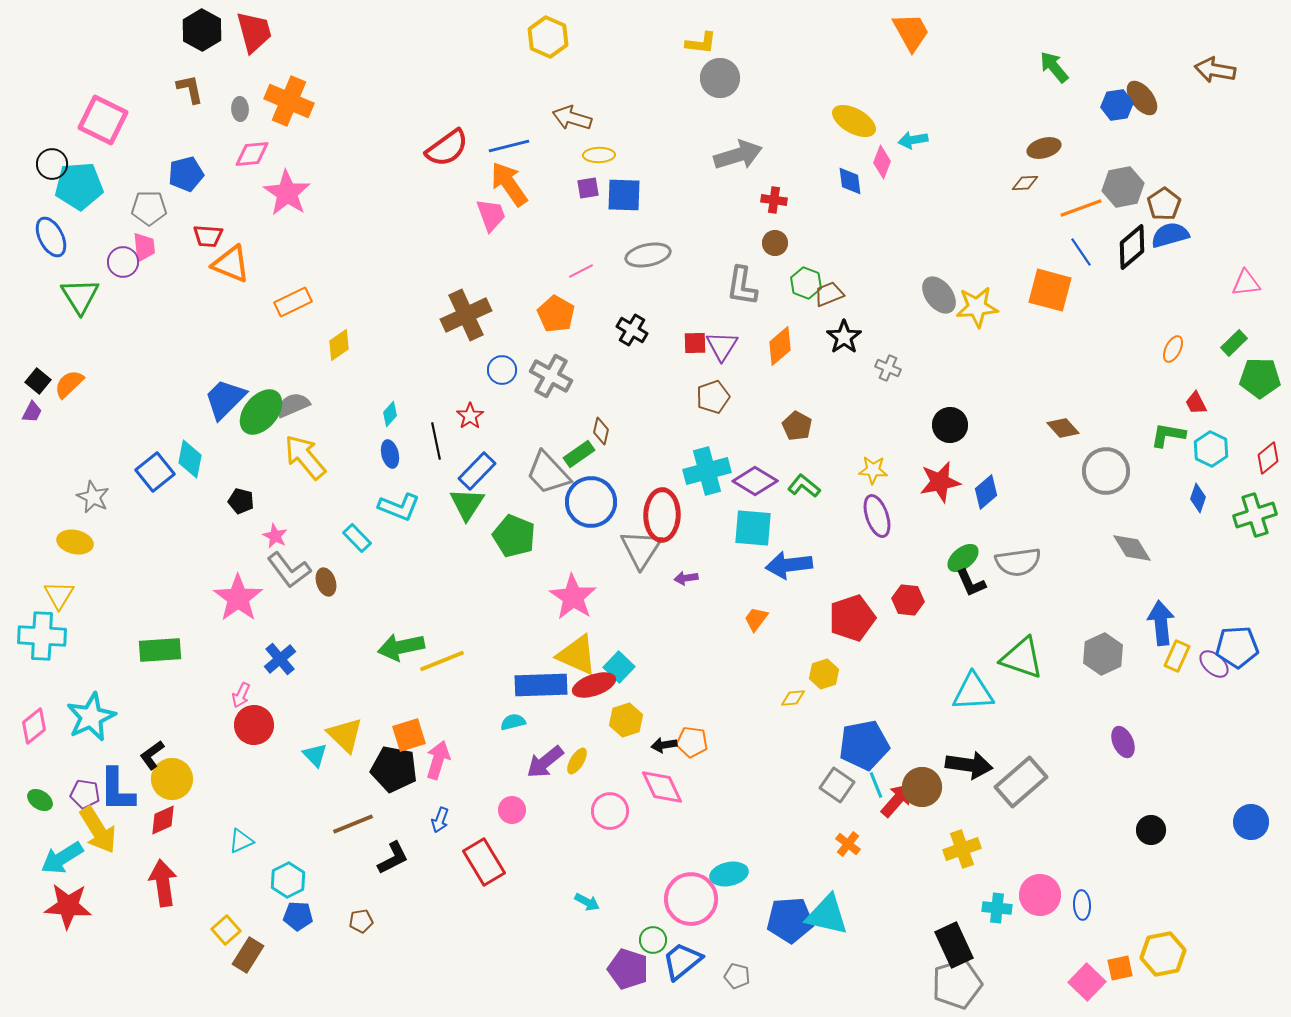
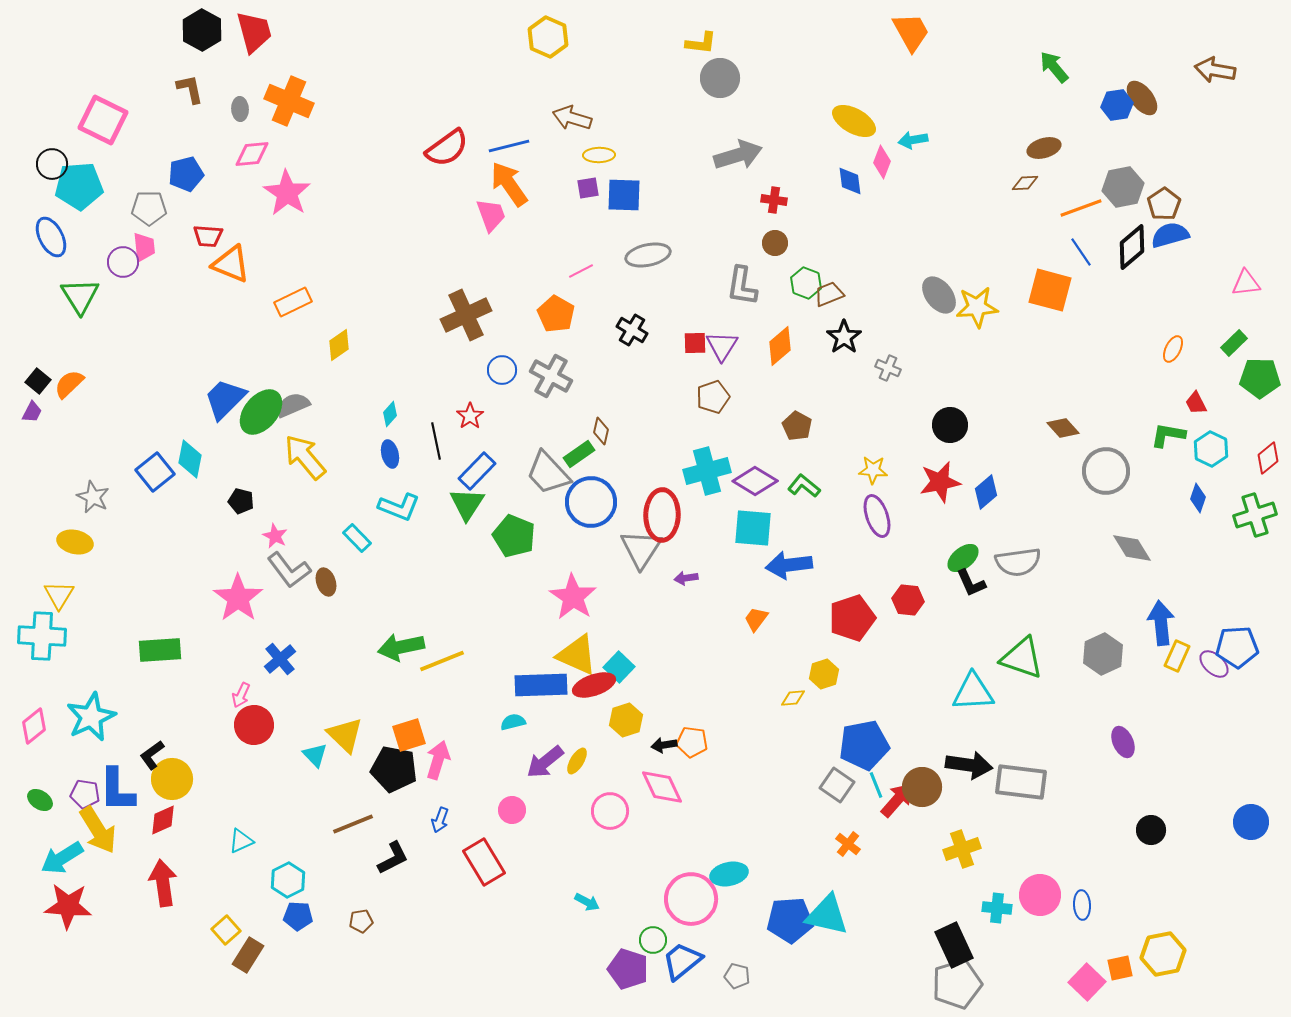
gray rectangle at (1021, 782): rotated 48 degrees clockwise
